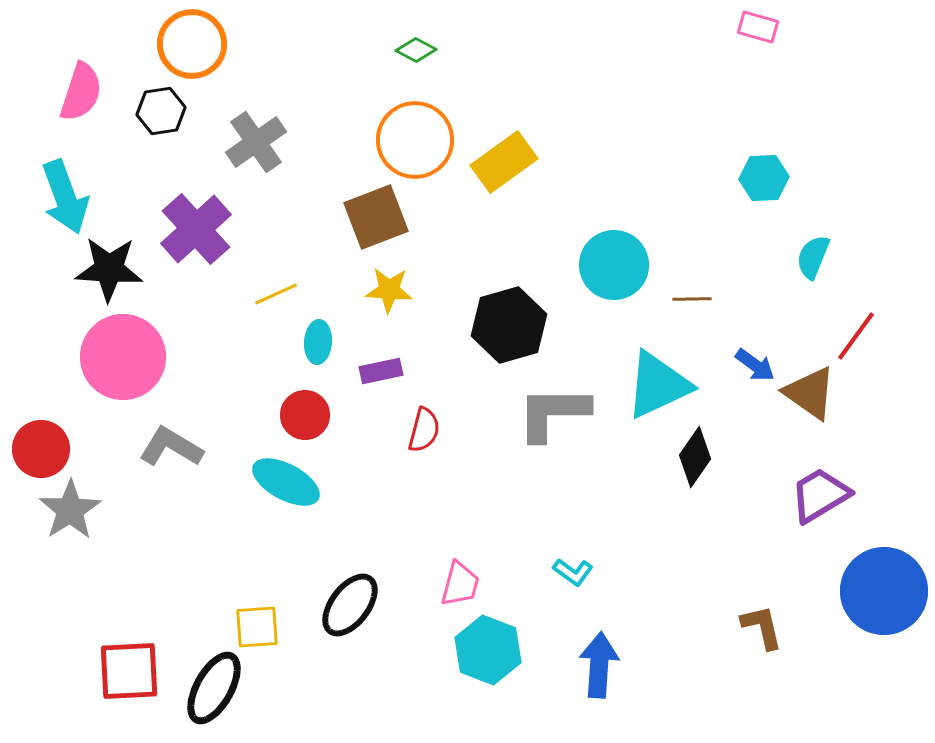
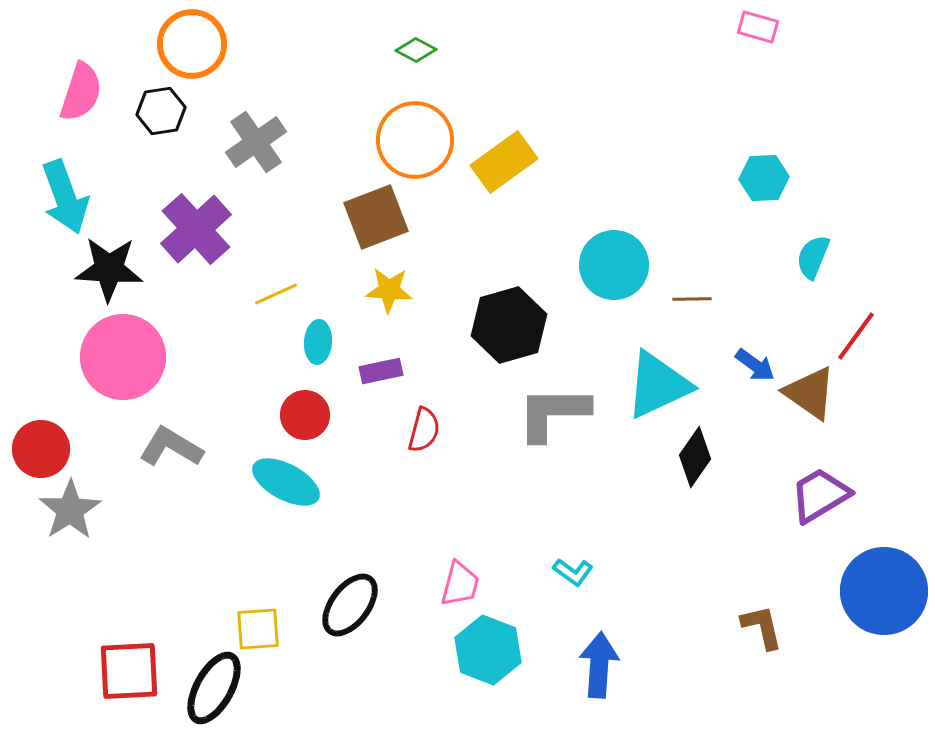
yellow square at (257, 627): moved 1 px right, 2 px down
